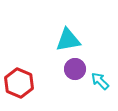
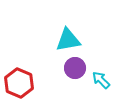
purple circle: moved 1 px up
cyan arrow: moved 1 px right, 1 px up
